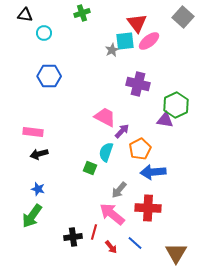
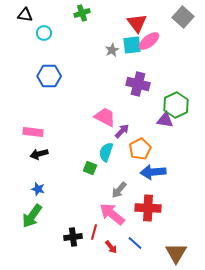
cyan square: moved 7 px right, 4 px down
